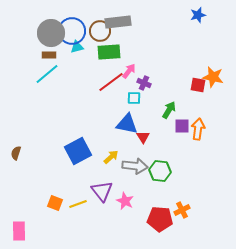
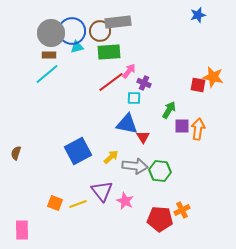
pink rectangle: moved 3 px right, 1 px up
